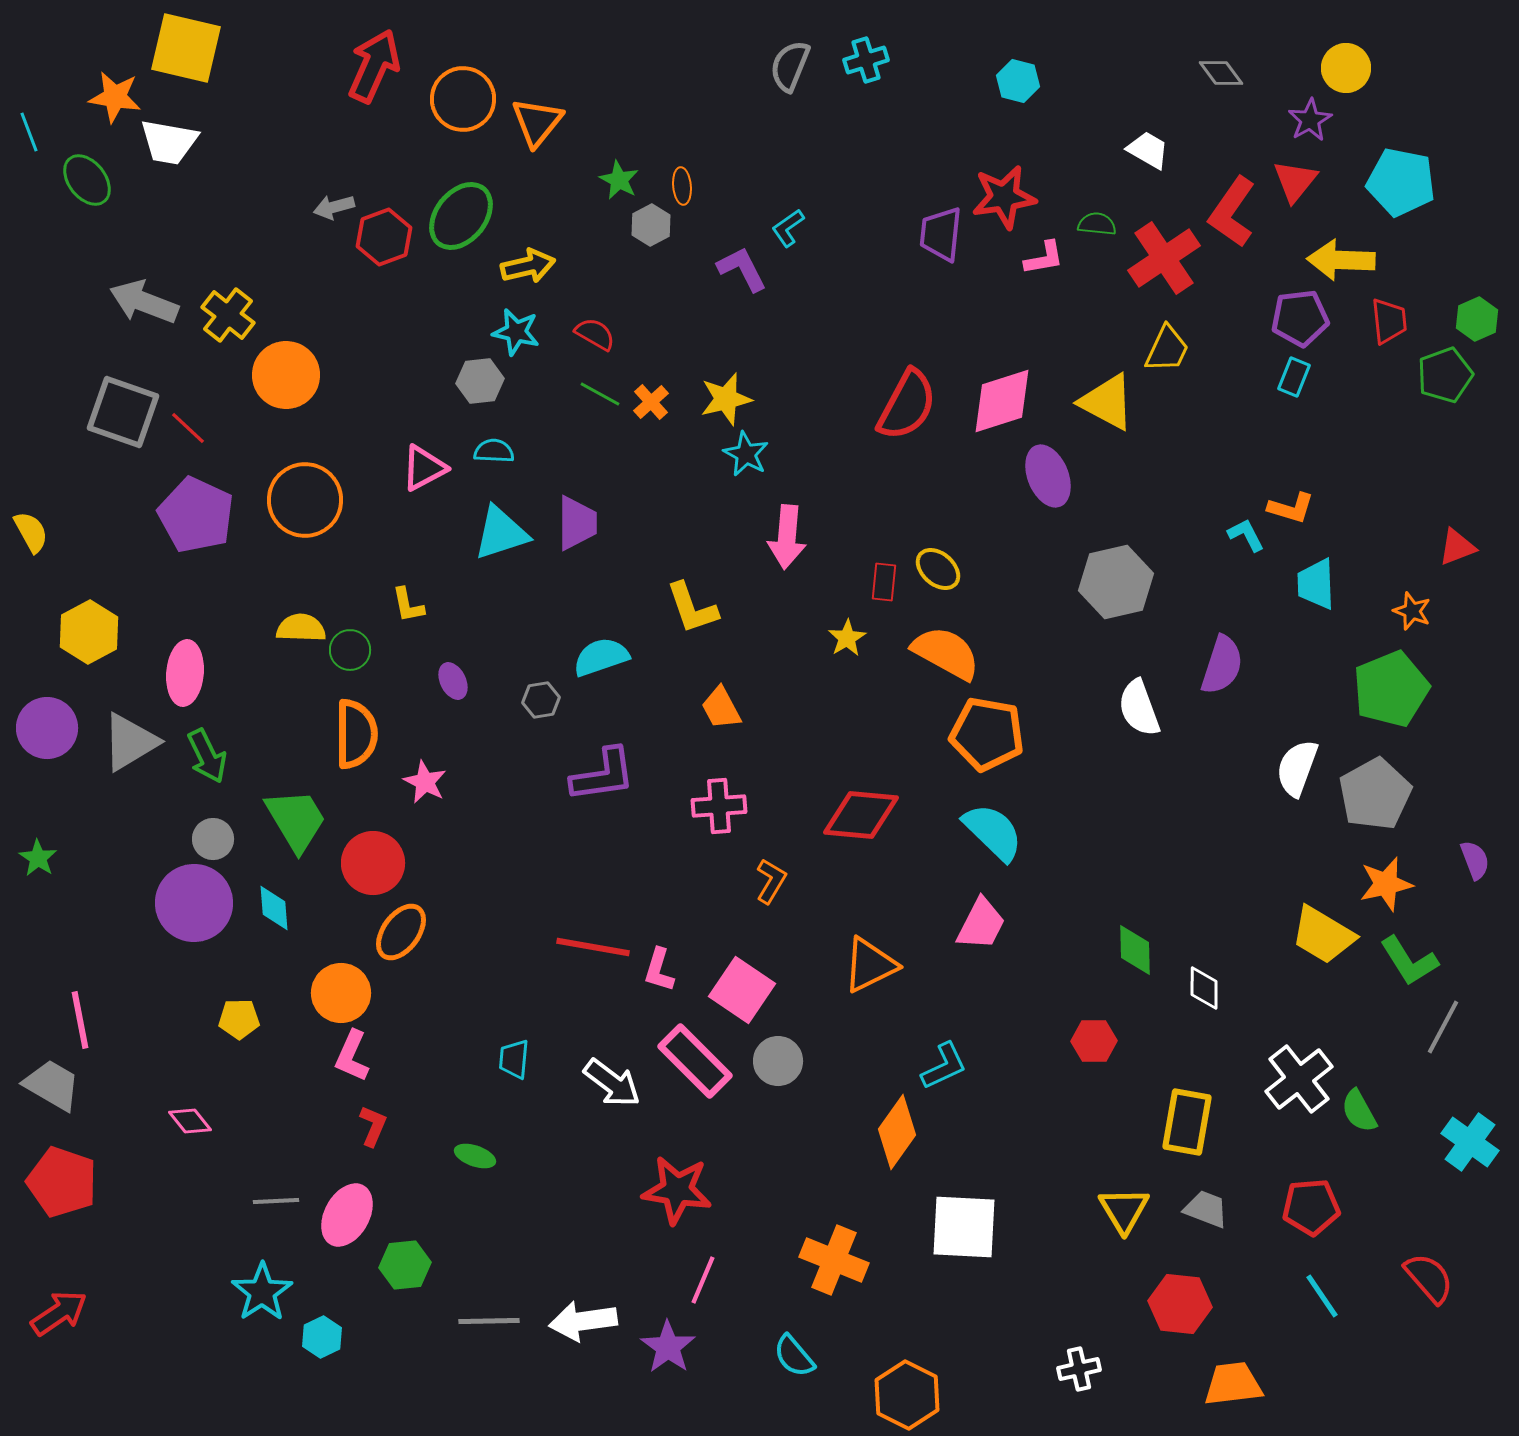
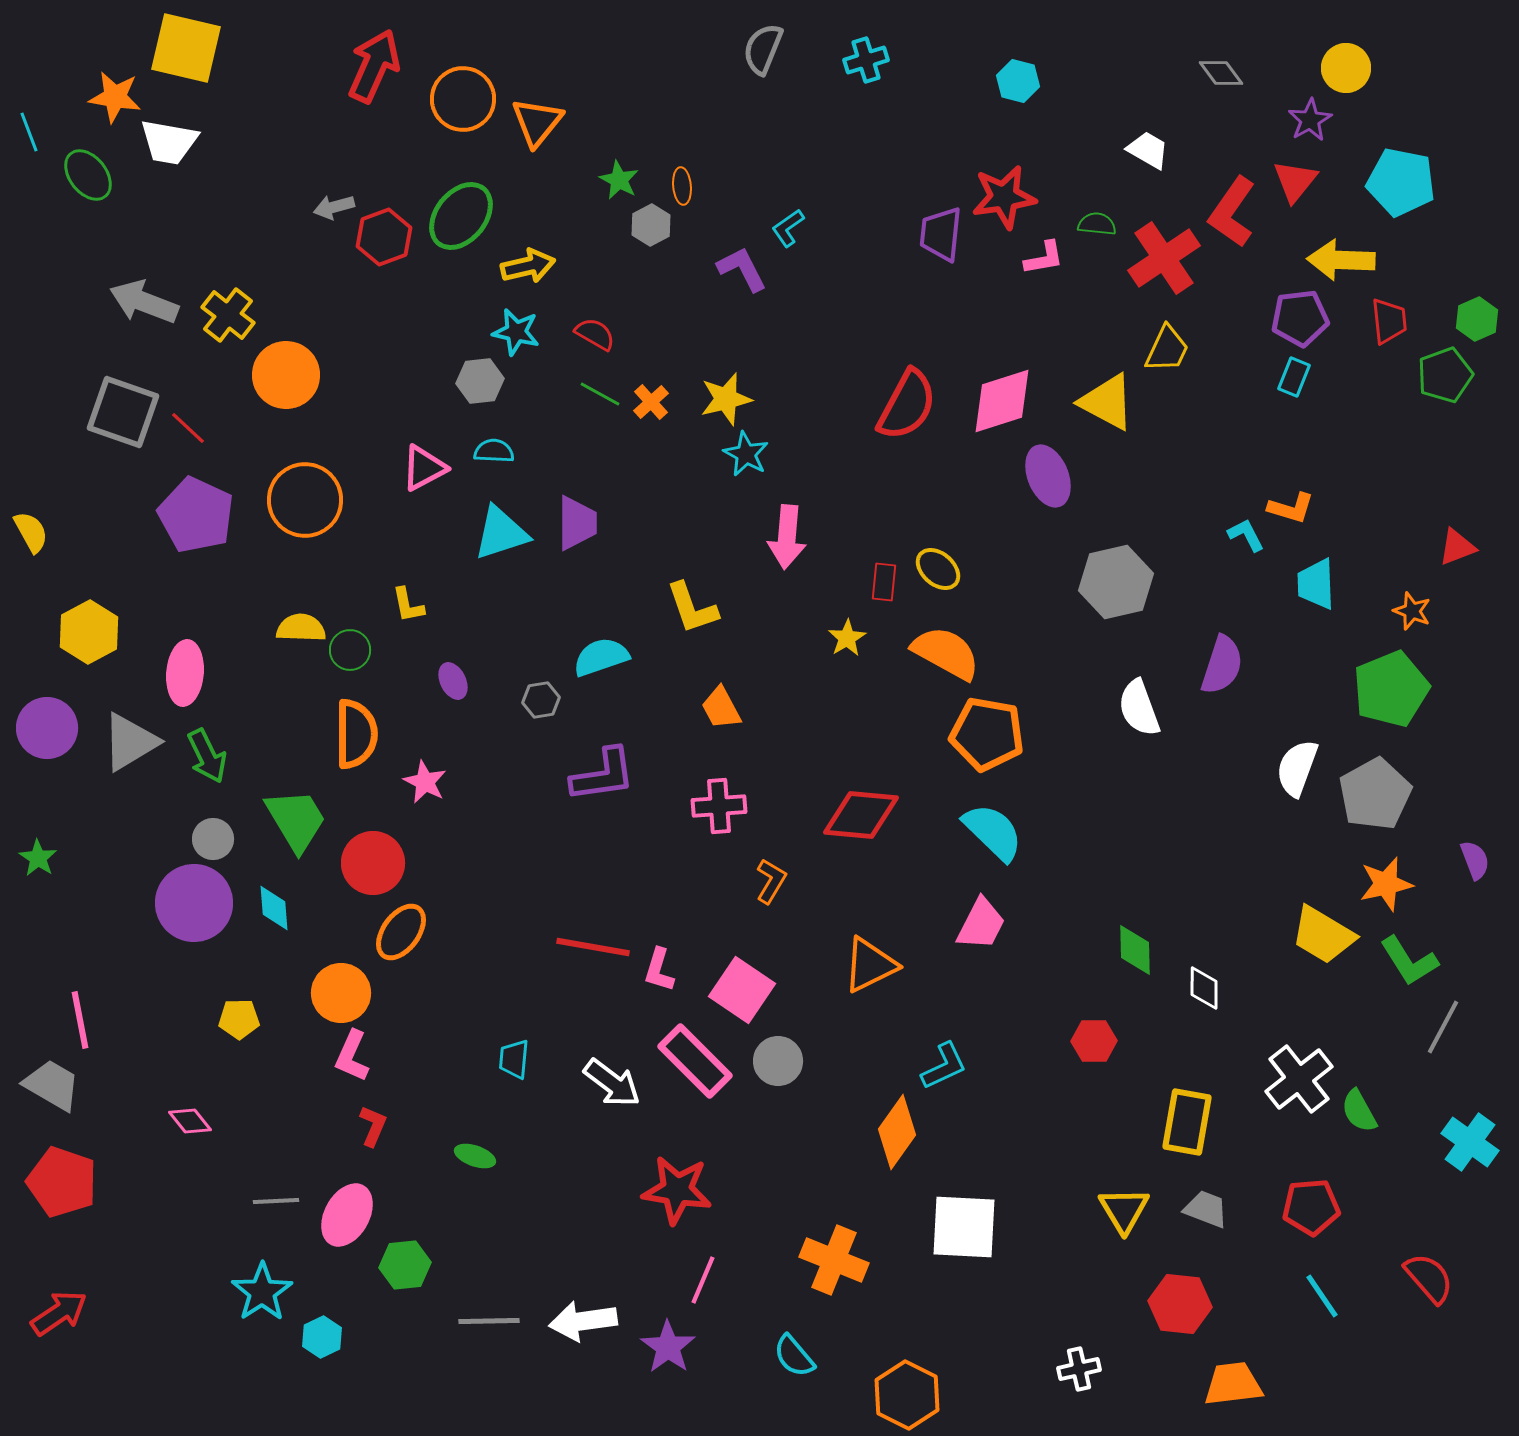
gray semicircle at (790, 66): moved 27 px left, 17 px up
green ellipse at (87, 180): moved 1 px right, 5 px up
